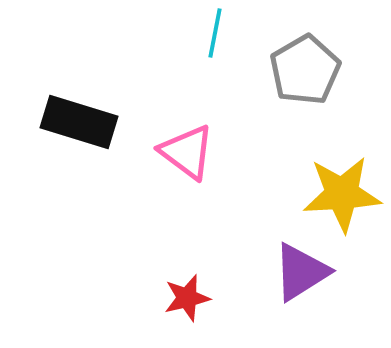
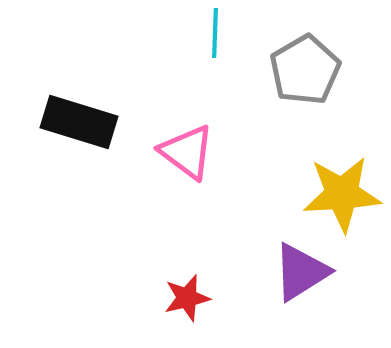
cyan line: rotated 9 degrees counterclockwise
